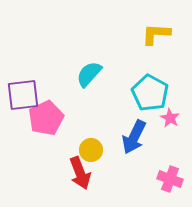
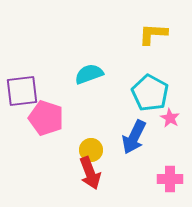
yellow L-shape: moved 3 px left
cyan semicircle: rotated 28 degrees clockwise
purple square: moved 1 px left, 4 px up
pink pentagon: rotated 28 degrees counterclockwise
red arrow: moved 10 px right
pink cross: rotated 20 degrees counterclockwise
